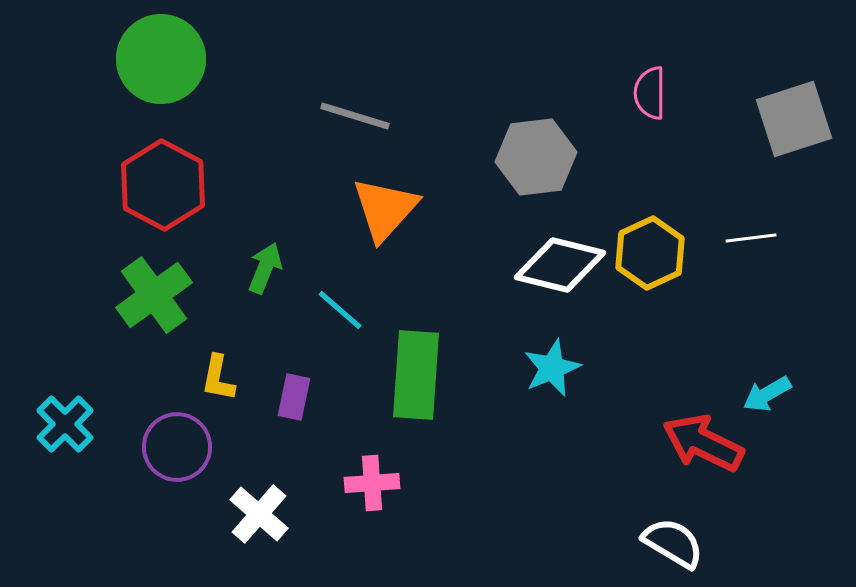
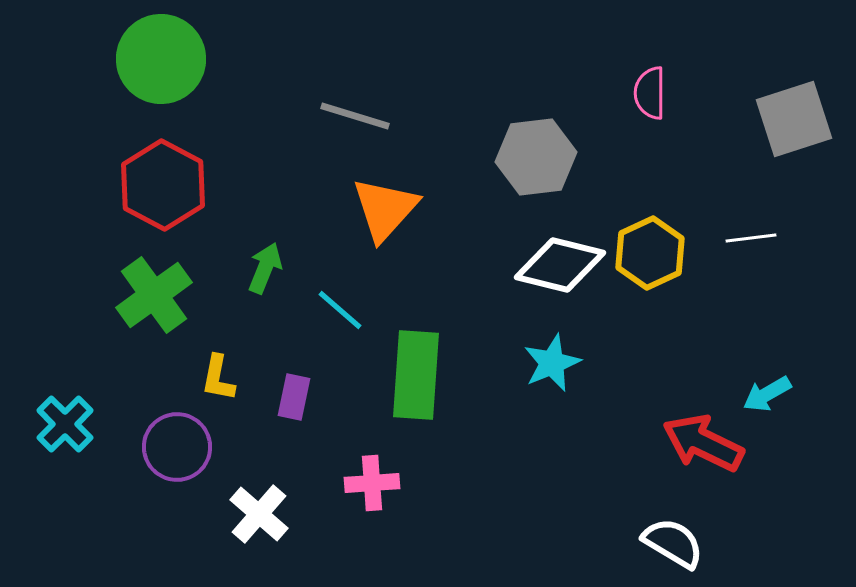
cyan star: moved 5 px up
